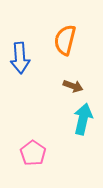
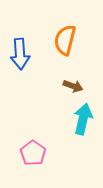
blue arrow: moved 4 px up
